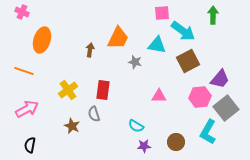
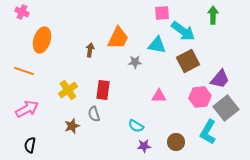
gray star: rotated 16 degrees counterclockwise
brown star: rotated 28 degrees clockwise
